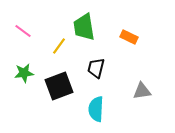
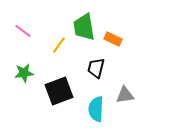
orange rectangle: moved 16 px left, 2 px down
yellow line: moved 1 px up
black square: moved 5 px down
gray triangle: moved 17 px left, 4 px down
